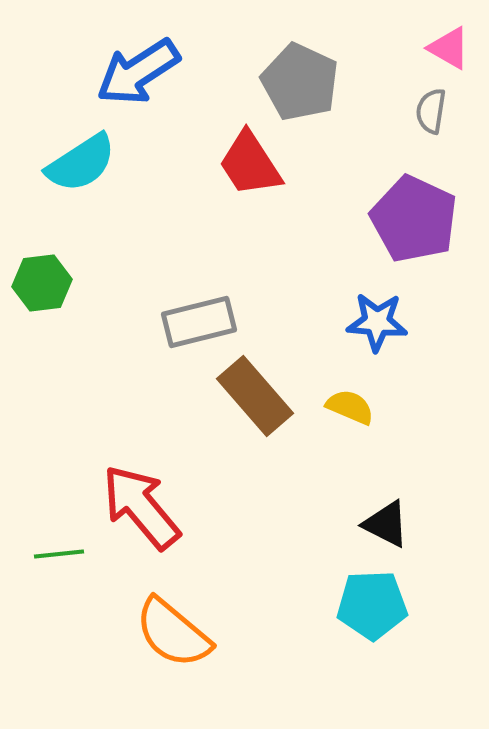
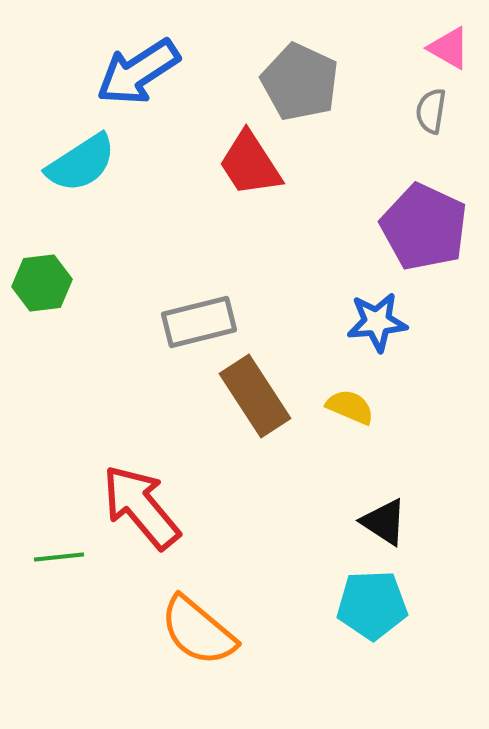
purple pentagon: moved 10 px right, 8 px down
blue star: rotated 10 degrees counterclockwise
brown rectangle: rotated 8 degrees clockwise
black triangle: moved 2 px left, 2 px up; rotated 6 degrees clockwise
green line: moved 3 px down
orange semicircle: moved 25 px right, 2 px up
